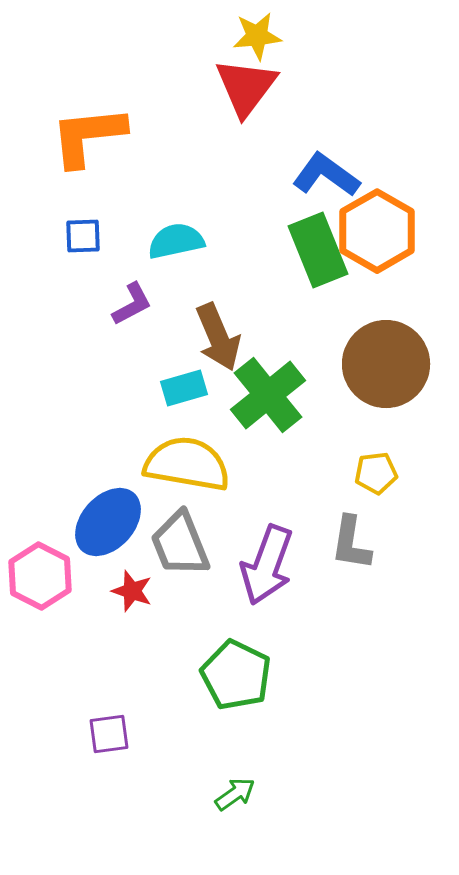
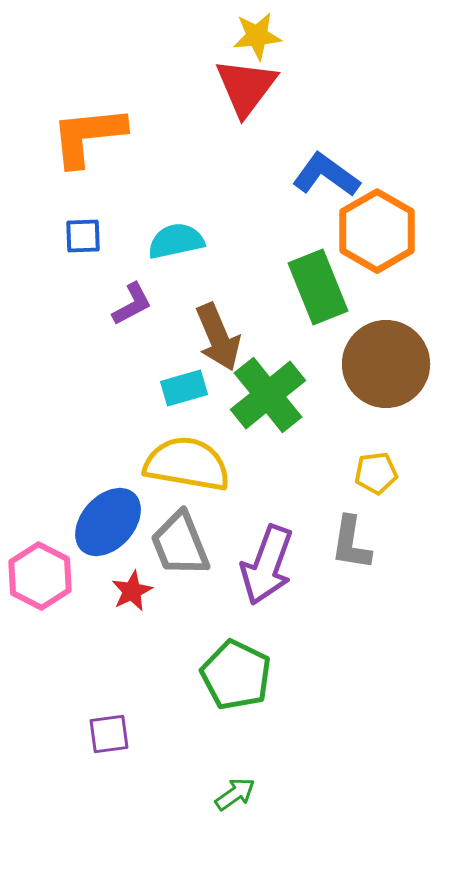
green rectangle: moved 37 px down
red star: rotated 27 degrees clockwise
